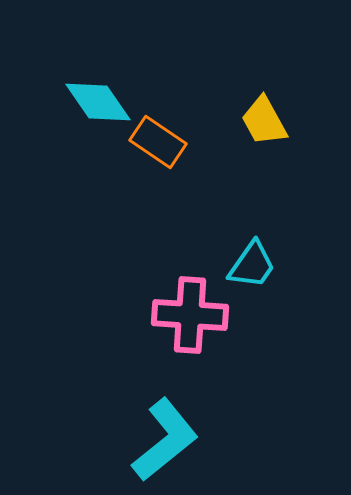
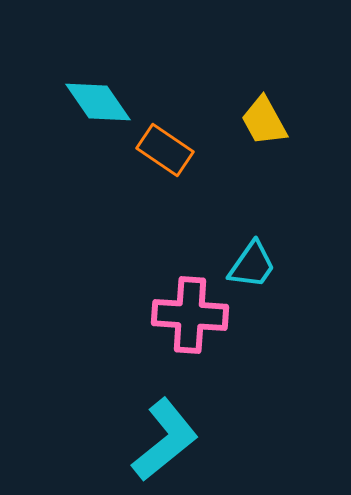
orange rectangle: moved 7 px right, 8 px down
